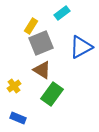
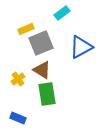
yellow rectangle: moved 5 px left, 3 px down; rotated 35 degrees clockwise
yellow cross: moved 4 px right, 7 px up
green rectangle: moved 5 px left; rotated 45 degrees counterclockwise
